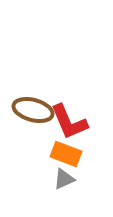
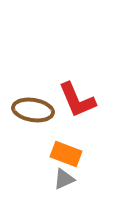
brown ellipse: rotated 6 degrees counterclockwise
red L-shape: moved 8 px right, 22 px up
